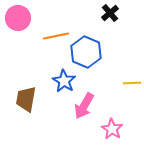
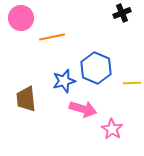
black cross: moved 12 px right; rotated 18 degrees clockwise
pink circle: moved 3 px right
orange line: moved 4 px left, 1 px down
blue hexagon: moved 10 px right, 16 px down
blue star: rotated 25 degrees clockwise
brown trapezoid: rotated 16 degrees counterclockwise
pink arrow: moved 1 px left, 3 px down; rotated 104 degrees counterclockwise
